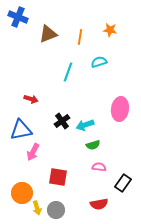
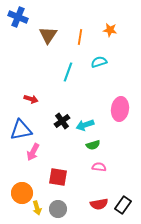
brown triangle: moved 1 px down; rotated 36 degrees counterclockwise
black rectangle: moved 22 px down
gray circle: moved 2 px right, 1 px up
